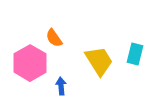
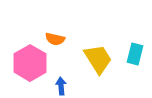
orange semicircle: moved 1 px right, 1 px down; rotated 42 degrees counterclockwise
yellow trapezoid: moved 1 px left, 2 px up
